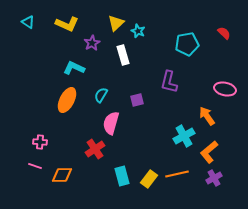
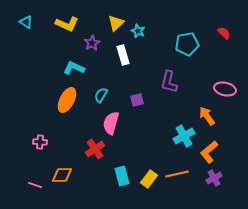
cyan triangle: moved 2 px left
pink line: moved 19 px down
